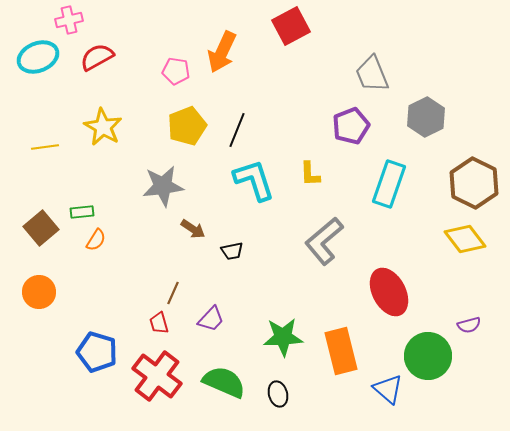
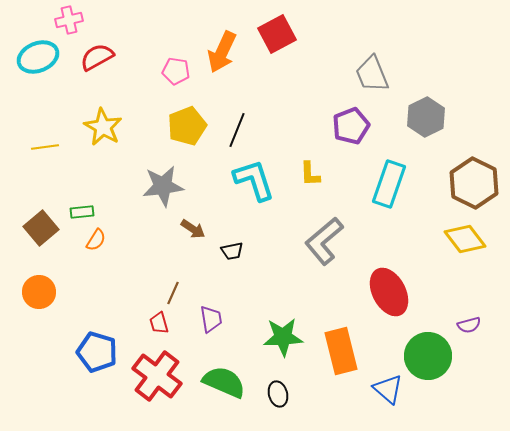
red square: moved 14 px left, 8 px down
purple trapezoid: rotated 52 degrees counterclockwise
